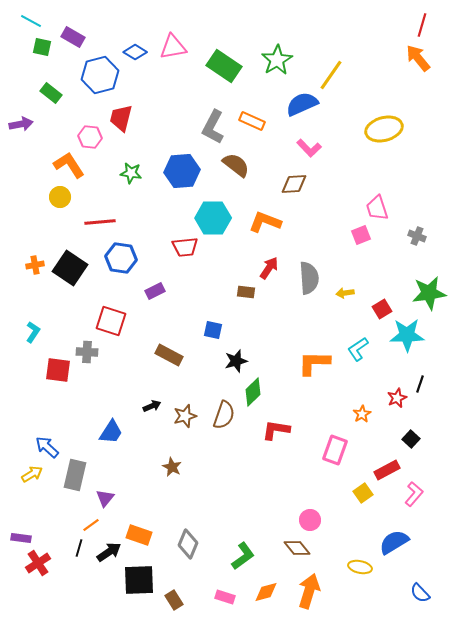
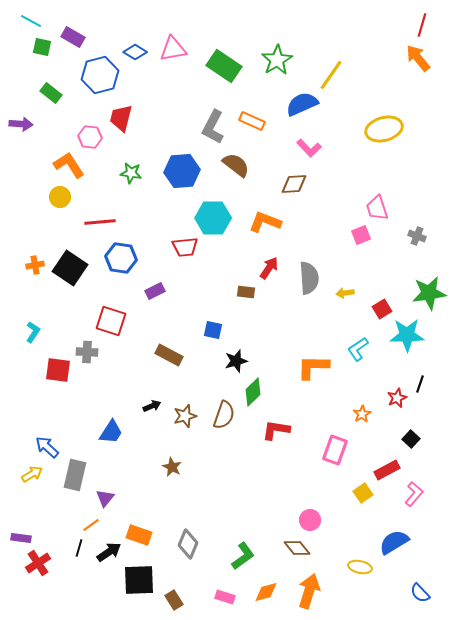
pink triangle at (173, 47): moved 2 px down
purple arrow at (21, 124): rotated 15 degrees clockwise
orange L-shape at (314, 363): moved 1 px left, 4 px down
